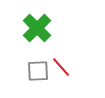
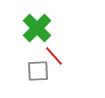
red line: moved 7 px left, 11 px up
